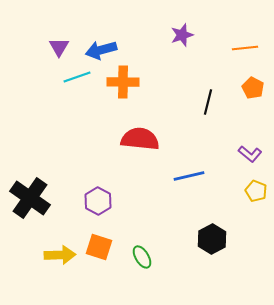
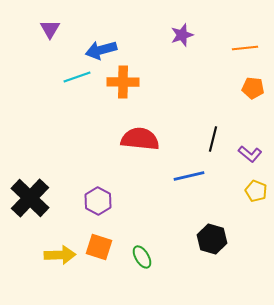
purple triangle: moved 9 px left, 18 px up
orange pentagon: rotated 20 degrees counterclockwise
black line: moved 5 px right, 37 px down
black cross: rotated 9 degrees clockwise
black hexagon: rotated 16 degrees counterclockwise
